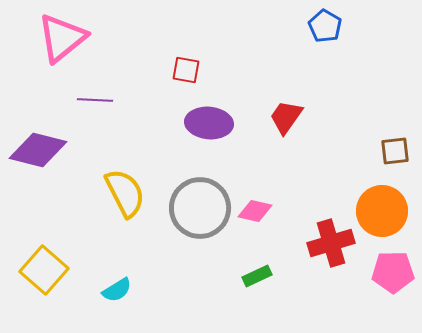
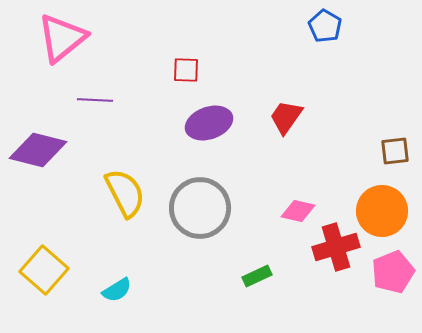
red square: rotated 8 degrees counterclockwise
purple ellipse: rotated 24 degrees counterclockwise
pink diamond: moved 43 px right
red cross: moved 5 px right, 4 px down
pink pentagon: rotated 21 degrees counterclockwise
